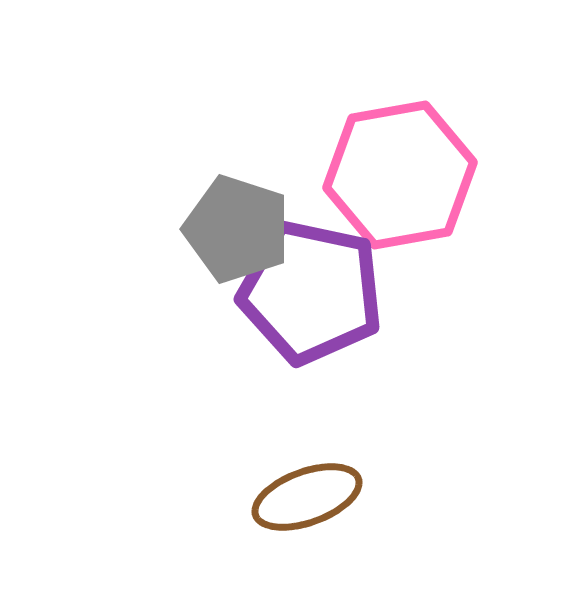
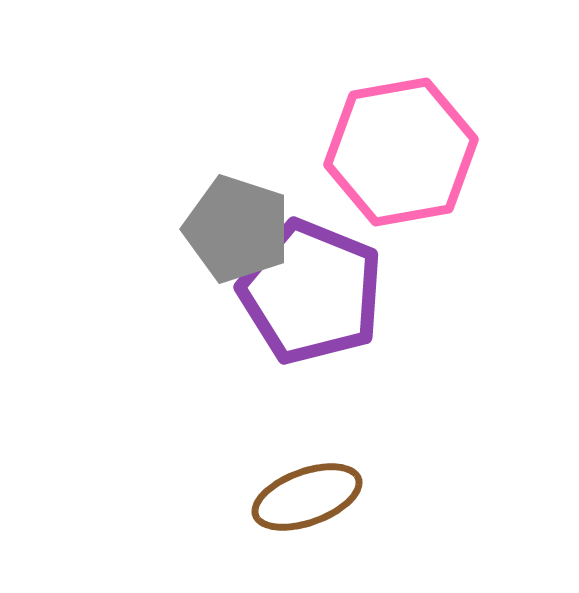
pink hexagon: moved 1 px right, 23 px up
purple pentagon: rotated 10 degrees clockwise
